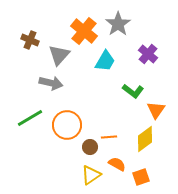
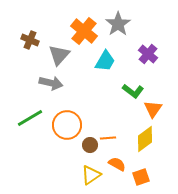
orange triangle: moved 3 px left, 1 px up
orange line: moved 1 px left, 1 px down
brown circle: moved 2 px up
